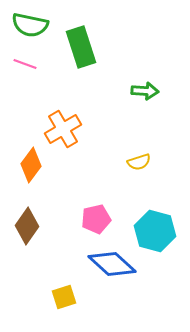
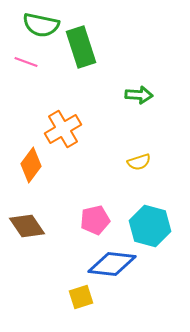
green semicircle: moved 11 px right
pink line: moved 1 px right, 2 px up
green arrow: moved 6 px left, 4 px down
pink pentagon: moved 1 px left, 1 px down
brown diamond: rotated 69 degrees counterclockwise
cyan hexagon: moved 5 px left, 5 px up
blue diamond: rotated 36 degrees counterclockwise
yellow square: moved 17 px right
